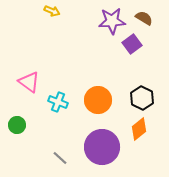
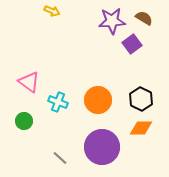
black hexagon: moved 1 px left, 1 px down
green circle: moved 7 px right, 4 px up
orange diamond: moved 2 px right, 1 px up; rotated 40 degrees clockwise
